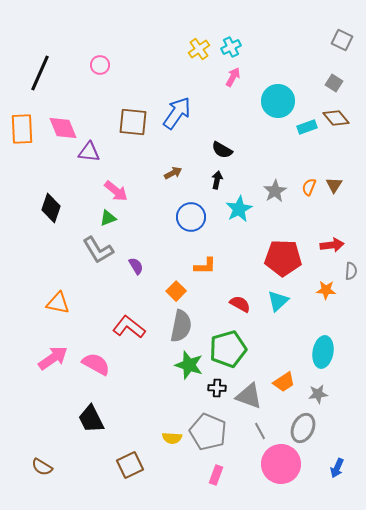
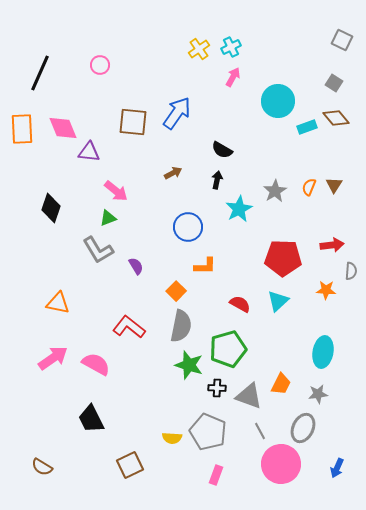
blue circle at (191, 217): moved 3 px left, 10 px down
orange trapezoid at (284, 382): moved 3 px left, 2 px down; rotated 30 degrees counterclockwise
